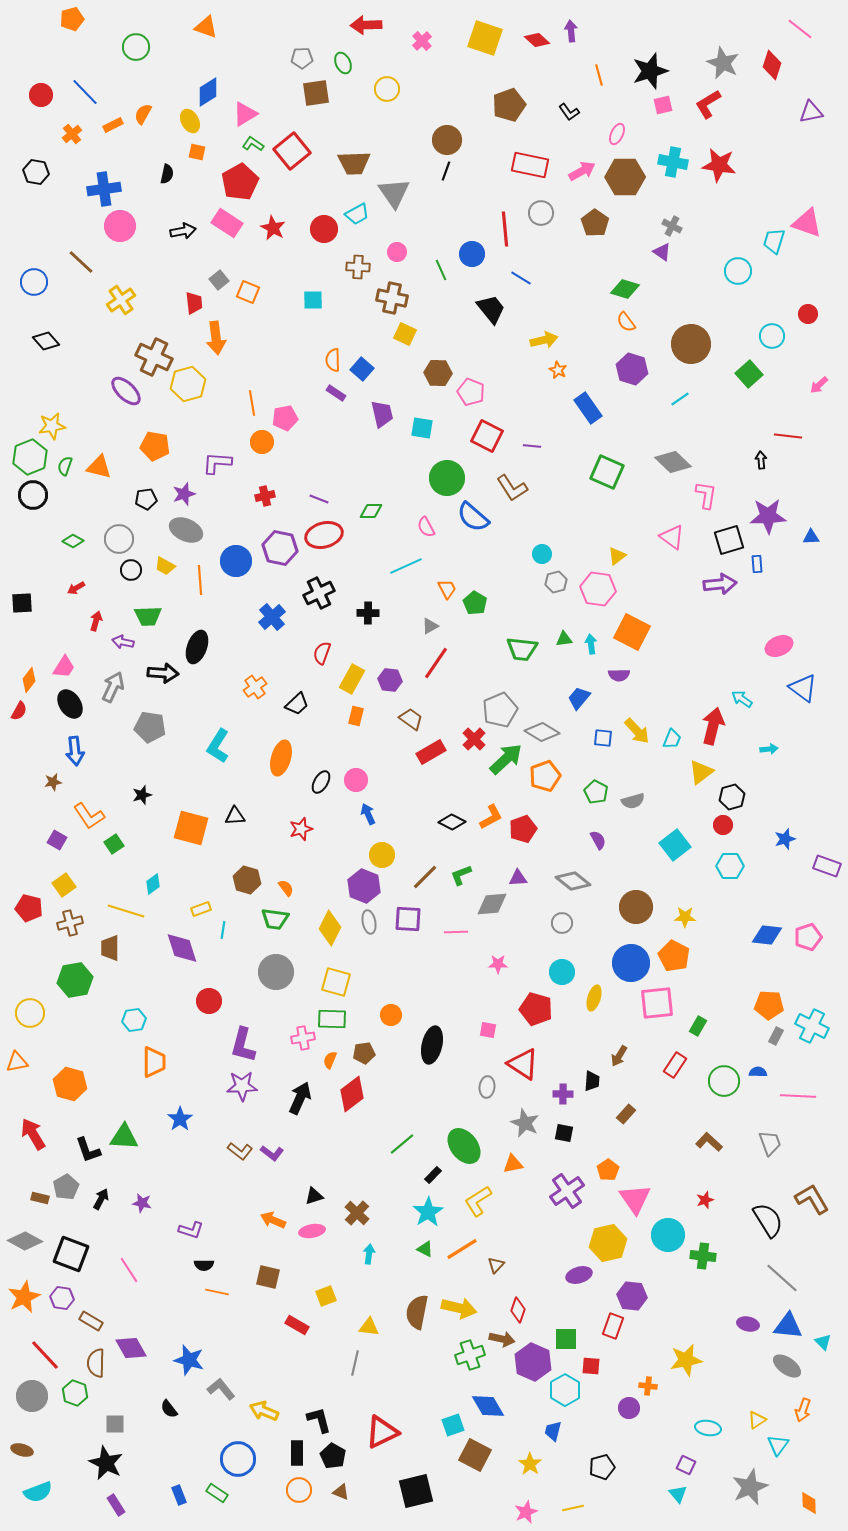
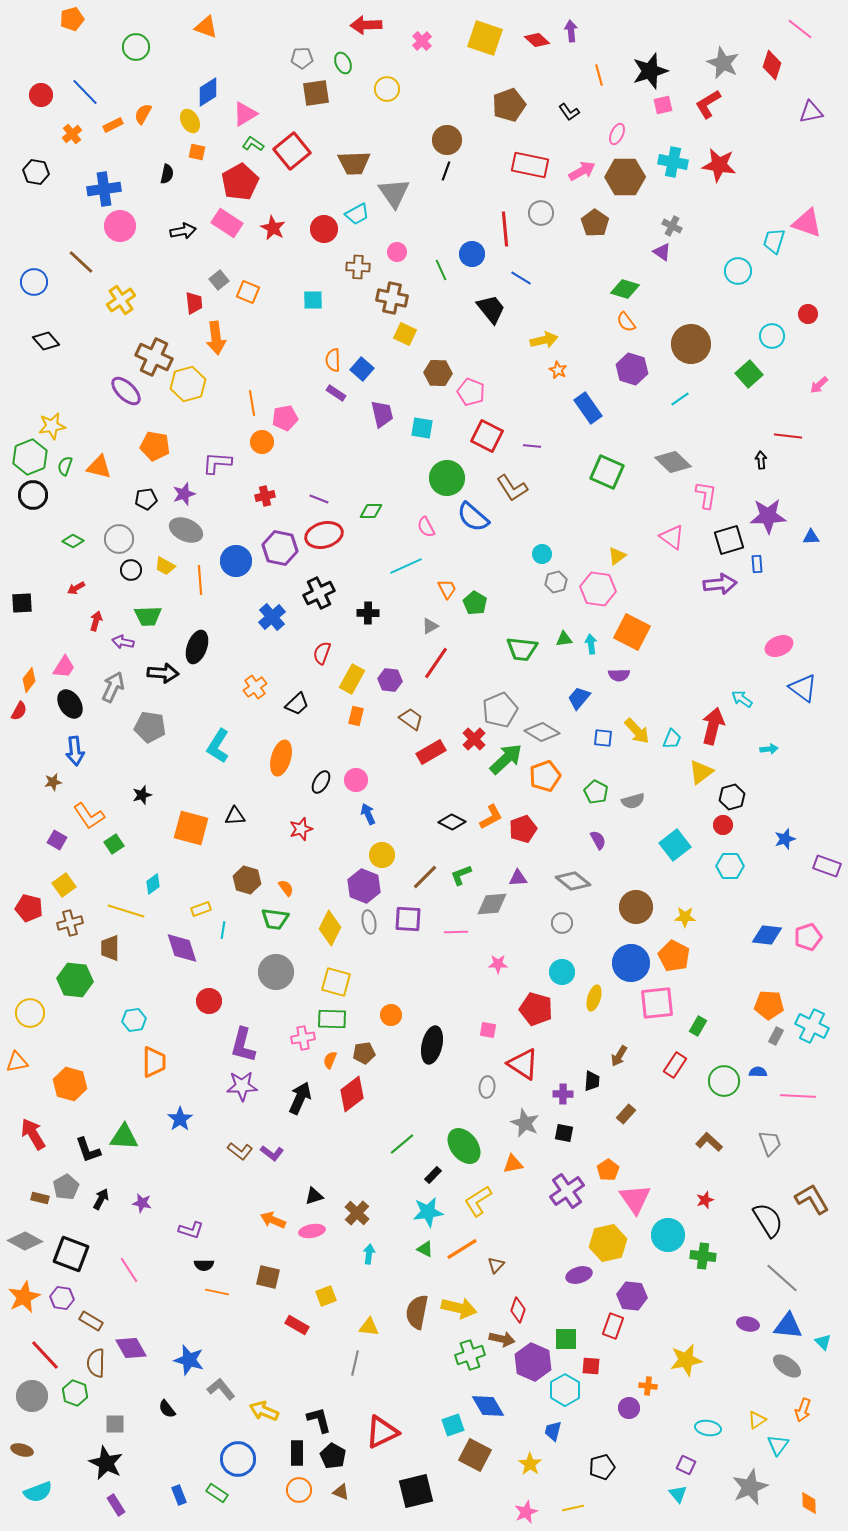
green hexagon at (75, 980): rotated 16 degrees clockwise
cyan star at (428, 1212): rotated 24 degrees clockwise
black semicircle at (169, 1409): moved 2 px left
